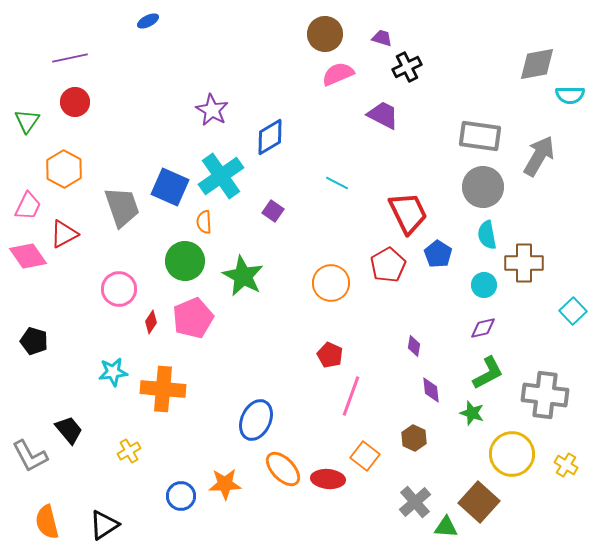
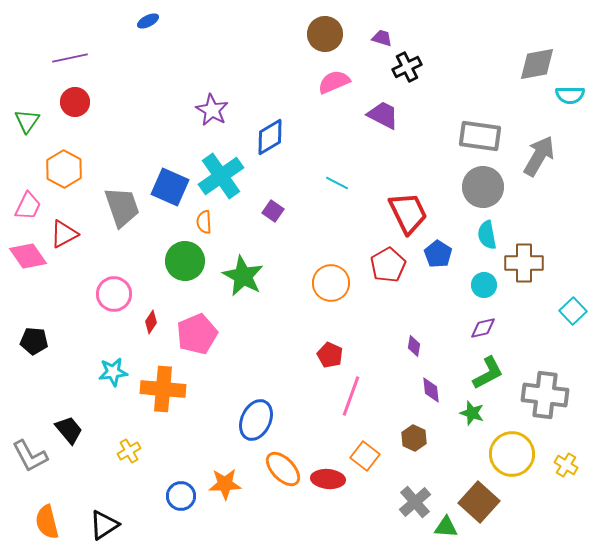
pink semicircle at (338, 74): moved 4 px left, 8 px down
pink circle at (119, 289): moved 5 px left, 5 px down
pink pentagon at (193, 318): moved 4 px right, 16 px down
black pentagon at (34, 341): rotated 12 degrees counterclockwise
